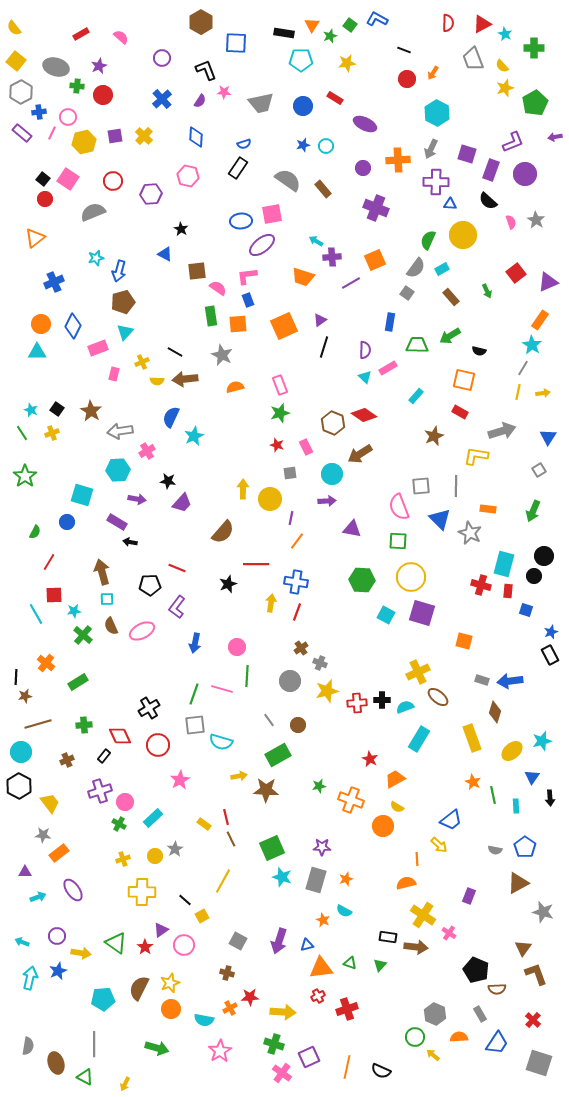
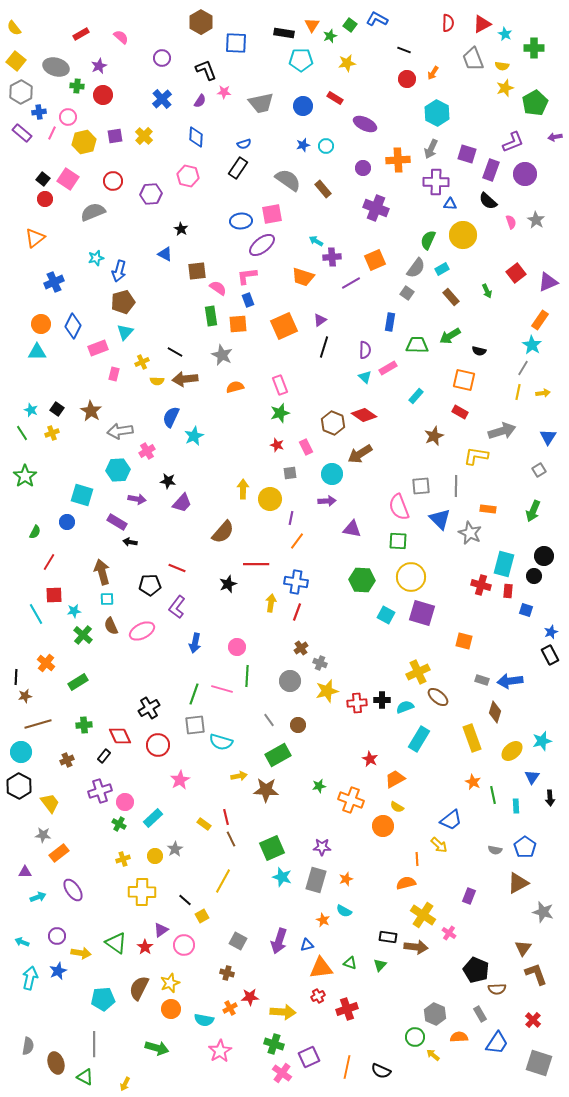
yellow semicircle at (502, 66): rotated 40 degrees counterclockwise
